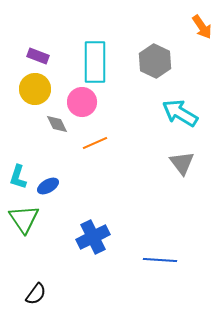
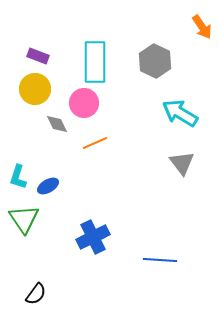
pink circle: moved 2 px right, 1 px down
